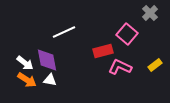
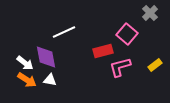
purple diamond: moved 1 px left, 3 px up
pink L-shape: rotated 40 degrees counterclockwise
